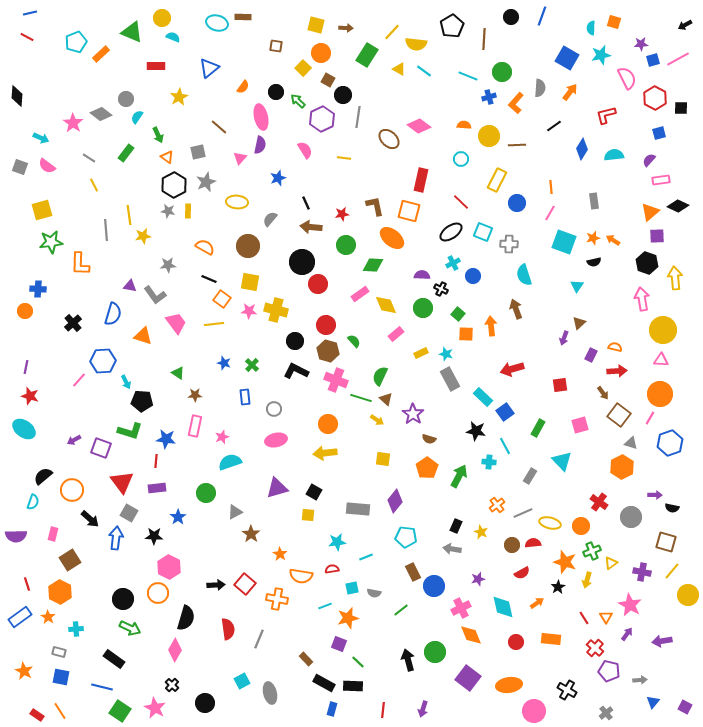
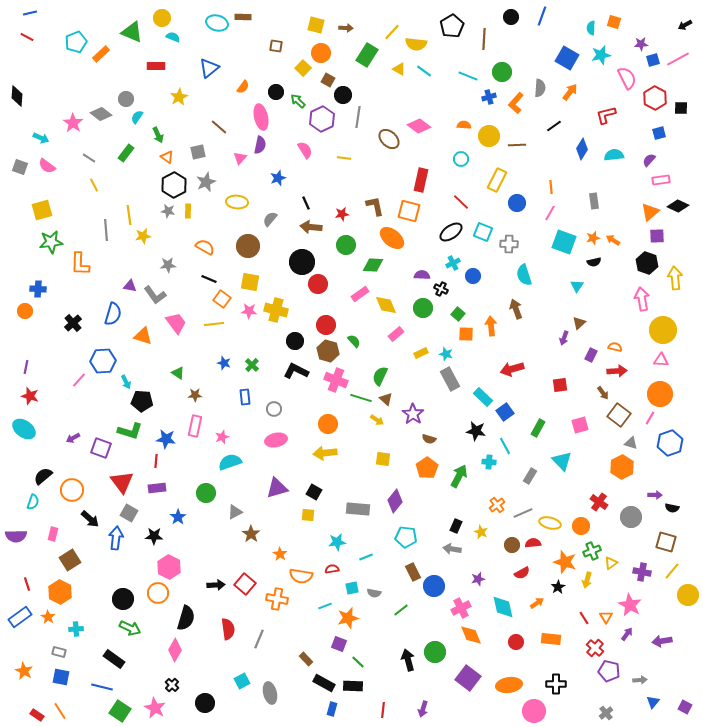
purple arrow at (74, 440): moved 1 px left, 2 px up
black cross at (567, 690): moved 11 px left, 6 px up; rotated 30 degrees counterclockwise
